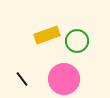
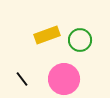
green circle: moved 3 px right, 1 px up
